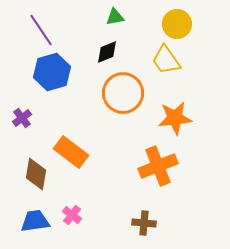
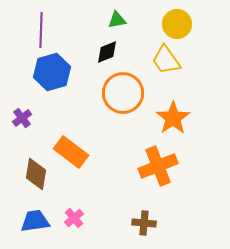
green triangle: moved 2 px right, 3 px down
purple line: rotated 36 degrees clockwise
orange star: moved 2 px left; rotated 28 degrees counterclockwise
pink cross: moved 2 px right, 3 px down; rotated 12 degrees clockwise
